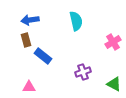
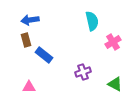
cyan semicircle: moved 16 px right
blue rectangle: moved 1 px right, 1 px up
green triangle: moved 1 px right
